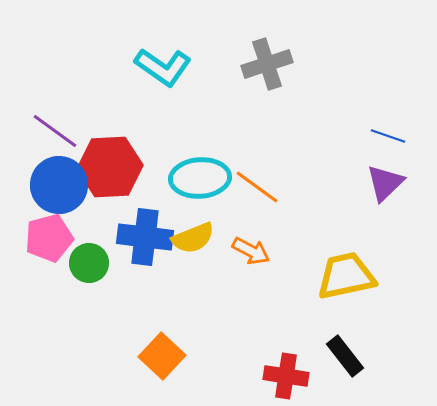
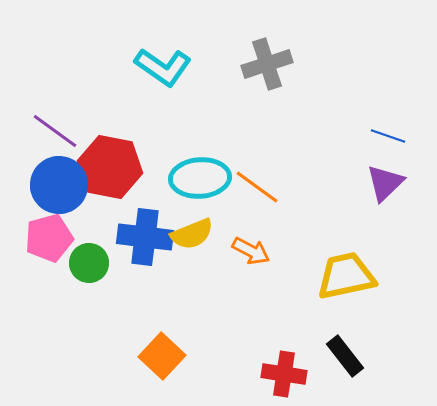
red hexagon: rotated 14 degrees clockwise
yellow semicircle: moved 1 px left, 4 px up
red cross: moved 2 px left, 2 px up
